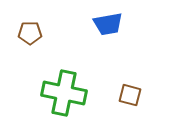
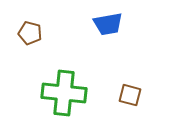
brown pentagon: rotated 15 degrees clockwise
green cross: rotated 6 degrees counterclockwise
